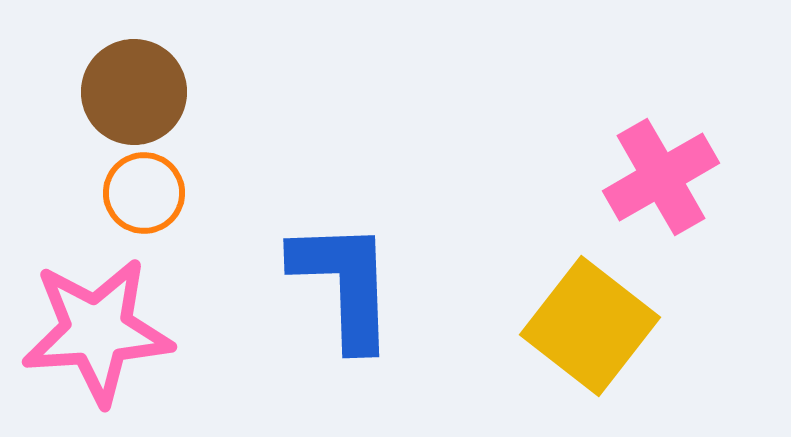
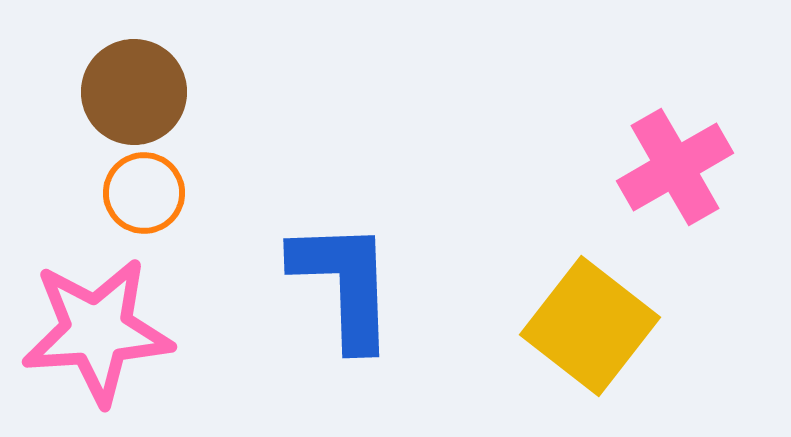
pink cross: moved 14 px right, 10 px up
